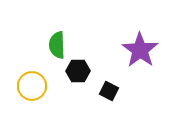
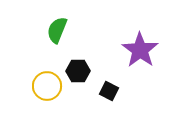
green semicircle: moved 15 px up; rotated 24 degrees clockwise
yellow circle: moved 15 px right
